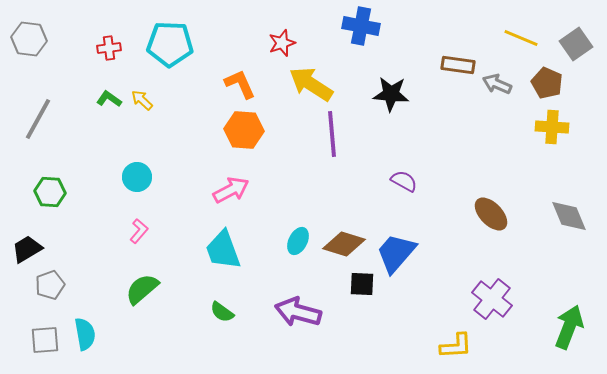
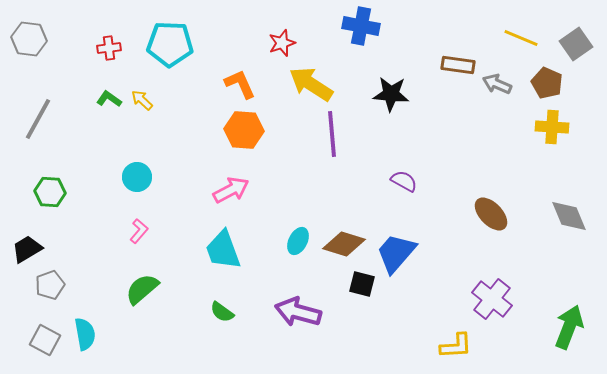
black square at (362, 284): rotated 12 degrees clockwise
gray square at (45, 340): rotated 32 degrees clockwise
